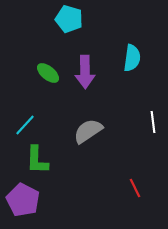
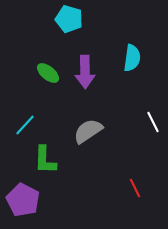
white line: rotated 20 degrees counterclockwise
green L-shape: moved 8 px right
